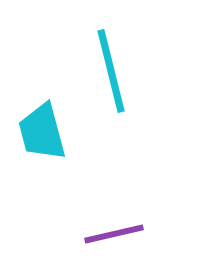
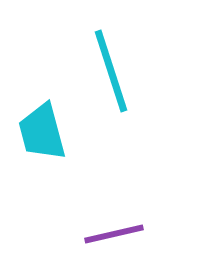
cyan line: rotated 4 degrees counterclockwise
